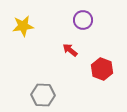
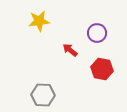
purple circle: moved 14 px right, 13 px down
yellow star: moved 16 px right, 5 px up
red hexagon: rotated 10 degrees counterclockwise
